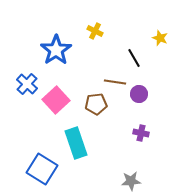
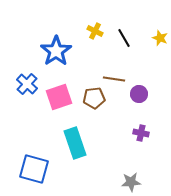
blue star: moved 1 px down
black line: moved 10 px left, 20 px up
brown line: moved 1 px left, 3 px up
pink square: moved 3 px right, 3 px up; rotated 24 degrees clockwise
brown pentagon: moved 2 px left, 6 px up
cyan rectangle: moved 1 px left
blue square: moved 8 px left; rotated 16 degrees counterclockwise
gray star: moved 1 px down
